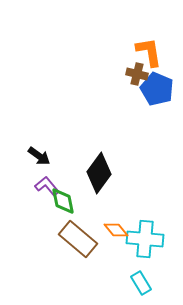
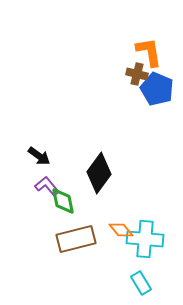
orange diamond: moved 5 px right
brown rectangle: moved 2 px left; rotated 54 degrees counterclockwise
